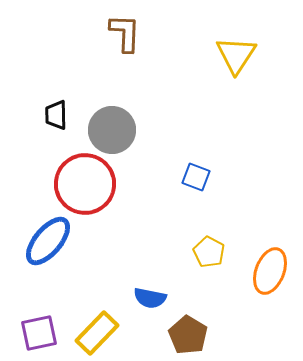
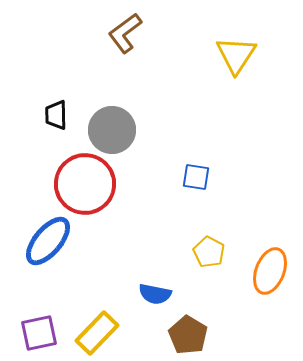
brown L-shape: rotated 129 degrees counterclockwise
blue square: rotated 12 degrees counterclockwise
blue semicircle: moved 5 px right, 4 px up
